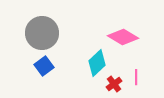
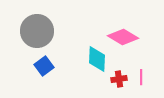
gray circle: moved 5 px left, 2 px up
cyan diamond: moved 4 px up; rotated 44 degrees counterclockwise
pink line: moved 5 px right
red cross: moved 5 px right, 5 px up; rotated 28 degrees clockwise
